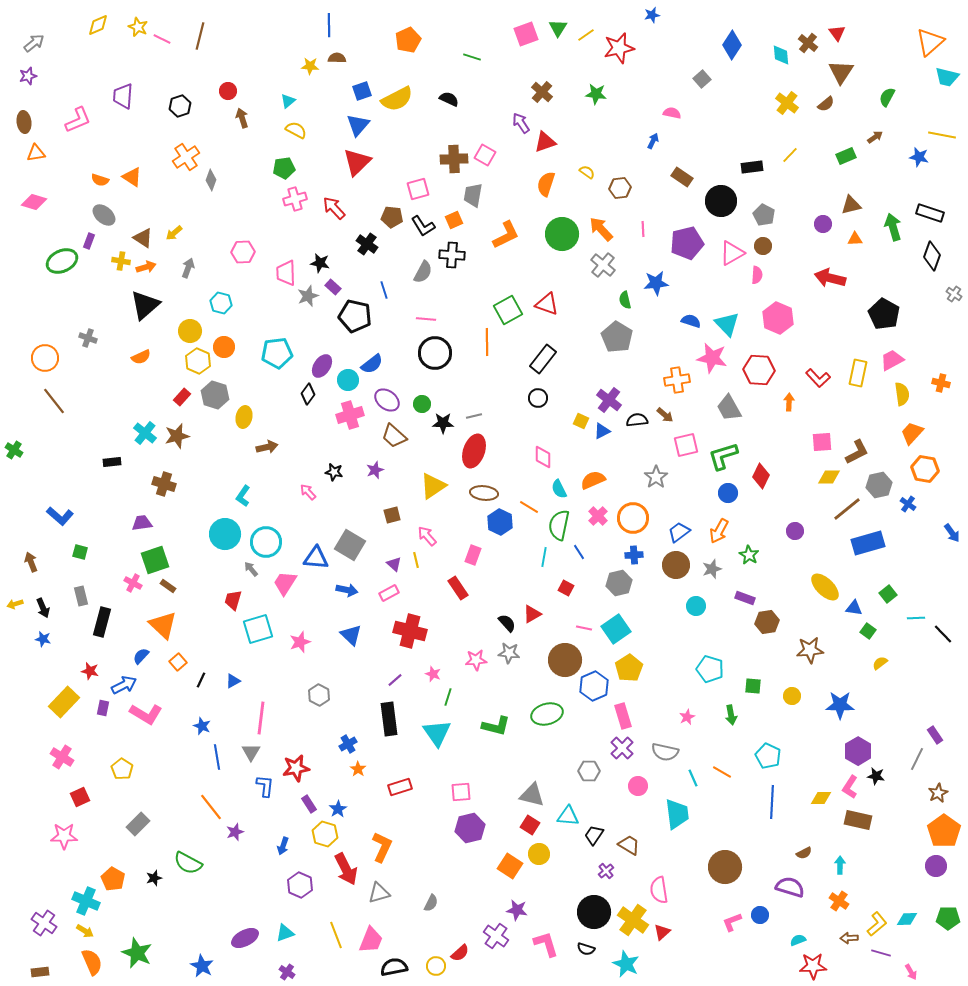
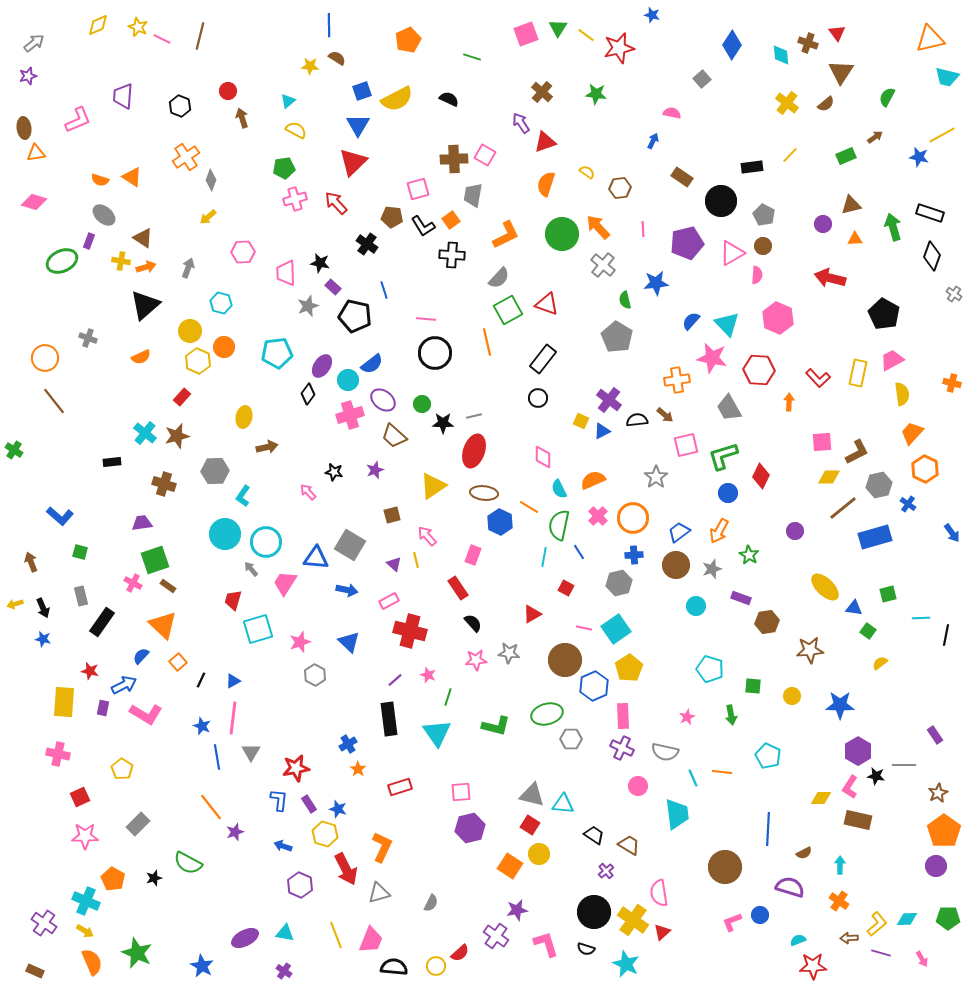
blue star at (652, 15): rotated 28 degrees clockwise
yellow line at (586, 35): rotated 72 degrees clockwise
orange triangle at (930, 42): moved 3 px up; rotated 28 degrees clockwise
brown cross at (808, 43): rotated 18 degrees counterclockwise
brown semicircle at (337, 58): rotated 30 degrees clockwise
black hexagon at (180, 106): rotated 20 degrees counterclockwise
brown ellipse at (24, 122): moved 6 px down
blue triangle at (358, 125): rotated 10 degrees counterclockwise
yellow line at (942, 135): rotated 40 degrees counterclockwise
red triangle at (357, 162): moved 4 px left
red arrow at (334, 208): moved 2 px right, 5 px up
orange square at (454, 220): moved 3 px left; rotated 12 degrees counterclockwise
orange arrow at (601, 229): moved 3 px left, 2 px up
yellow arrow at (174, 233): moved 34 px right, 16 px up
gray semicircle at (423, 272): moved 76 px right, 6 px down; rotated 15 degrees clockwise
gray star at (308, 296): moved 10 px down
blue semicircle at (691, 321): rotated 66 degrees counterclockwise
orange line at (487, 342): rotated 12 degrees counterclockwise
orange cross at (941, 383): moved 11 px right
gray hexagon at (215, 395): moved 76 px down; rotated 20 degrees counterclockwise
purple ellipse at (387, 400): moved 4 px left
orange hexagon at (925, 469): rotated 16 degrees clockwise
brown line at (847, 509): moved 4 px left, 1 px up
blue rectangle at (868, 543): moved 7 px right, 6 px up
pink rectangle at (389, 593): moved 8 px down
green square at (888, 594): rotated 24 degrees clockwise
purple rectangle at (745, 598): moved 4 px left
cyan line at (916, 618): moved 5 px right
black rectangle at (102, 622): rotated 20 degrees clockwise
black semicircle at (507, 623): moved 34 px left
black line at (943, 634): moved 3 px right, 1 px down; rotated 55 degrees clockwise
blue triangle at (351, 635): moved 2 px left, 7 px down
pink star at (433, 674): moved 5 px left, 1 px down
gray hexagon at (319, 695): moved 4 px left, 20 px up
yellow rectangle at (64, 702): rotated 40 degrees counterclockwise
pink rectangle at (623, 716): rotated 15 degrees clockwise
pink line at (261, 718): moved 28 px left
purple cross at (622, 748): rotated 20 degrees counterclockwise
pink cross at (62, 757): moved 4 px left, 3 px up; rotated 20 degrees counterclockwise
gray line at (917, 759): moved 13 px left, 6 px down; rotated 65 degrees clockwise
gray hexagon at (589, 771): moved 18 px left, 32 px up
orange line at (722, 772): rotated 24 degrees counterclockwise
blue L-shape at (265, 786): moved 14 px right, 14 px down
blue line at (772, 802): moved 4 px left, 27 px down
blue star at (338, 809): rotated 24 degrees counterclockwise
cyan triangle at (568, 816): moved 5 px left, 12 px up
black trapezoid at (594, 835): rotated 90 degrees clockwise
pink star at (64, 836): moved 21 px right
blue arrow at (283, 846): rotated 90 degrees clockwise
pink semicircle at (659, 890): moved 3 px down
purple star at (517, 910): rotated 20 degrees counterclockwise
cyan triangle at (285, 933): rotated 30 degrees clockwise
black semicircle at (394, 967): rotated 16 degrees clockwise
brown rectangle at (40, 972): moved 5 px left, 1 px up; rotated 30 degrees clockwise
purple cross at (287, 972): moved 3 px left, 1 px up
pink arrow at (911, 972): moved 11 px right, 13 px up
